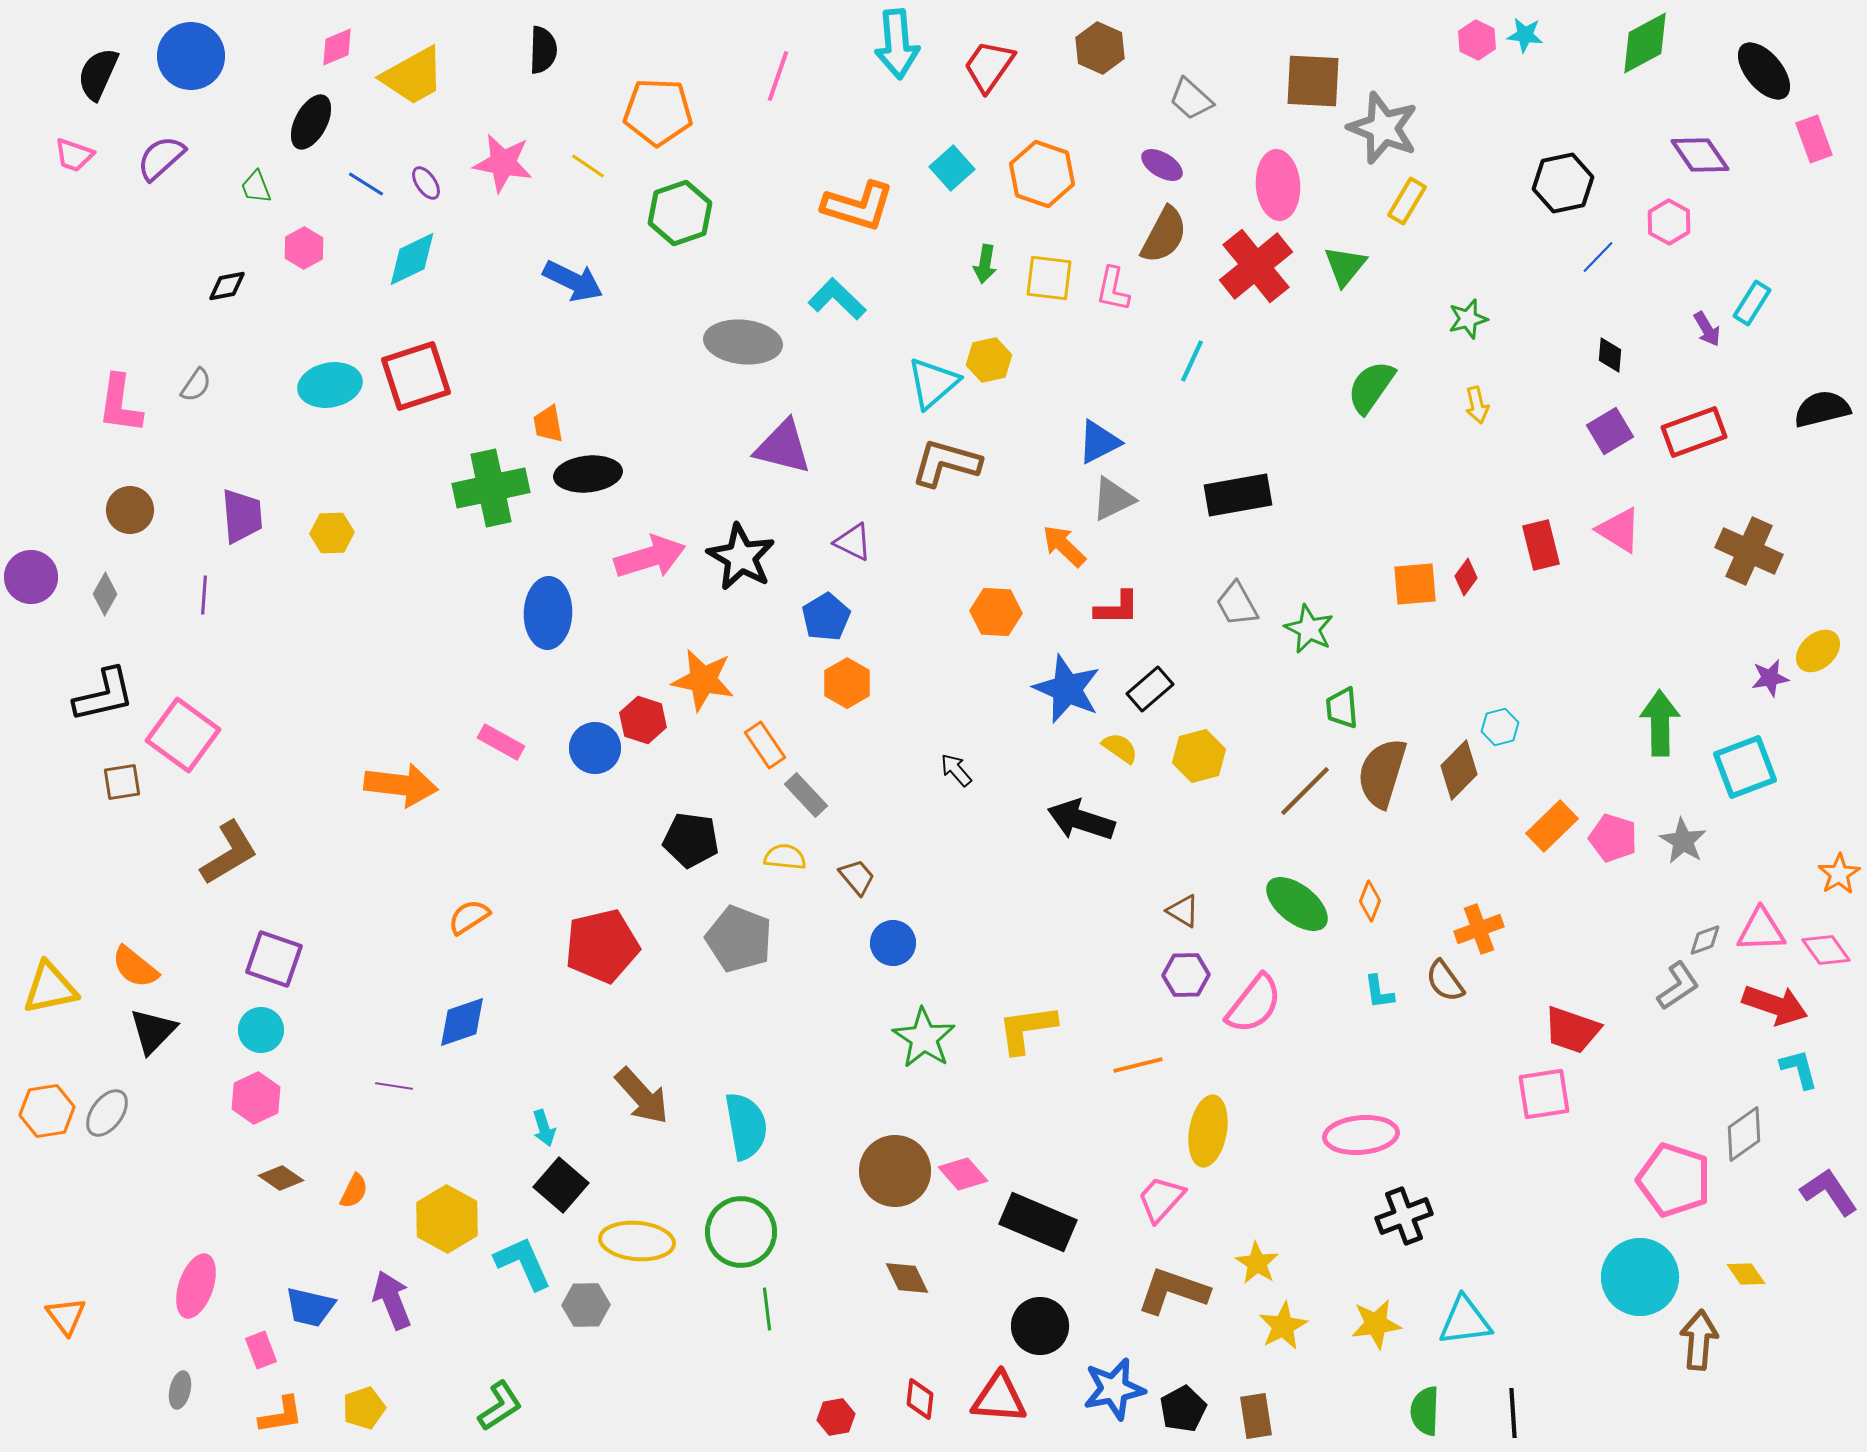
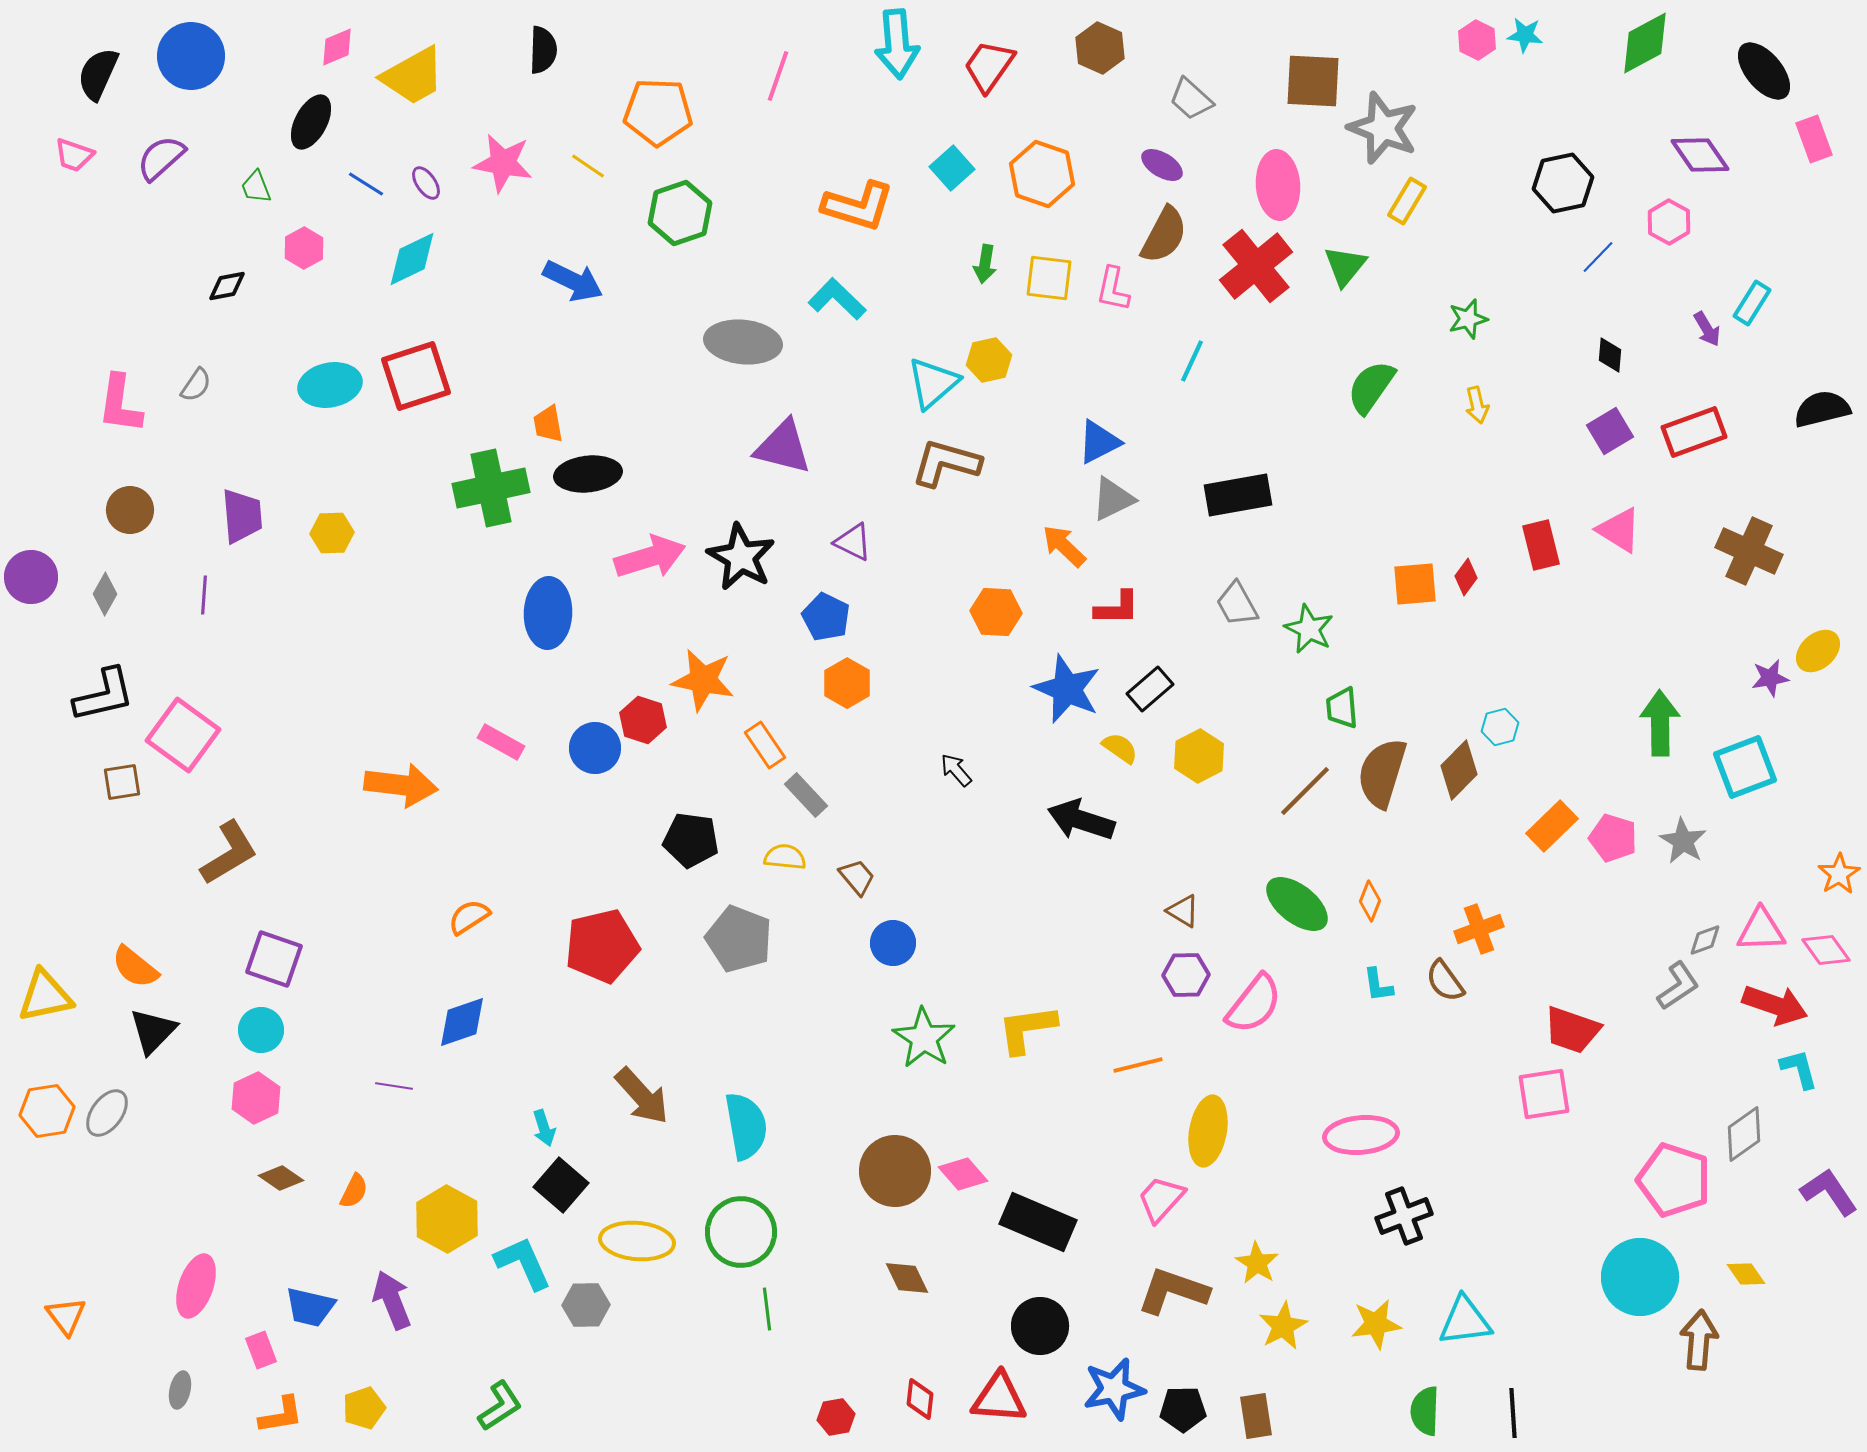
blue pentagon at (826, 617): rotated 15 degrees counterclockwise
yellow hexagon at (1199, 756): rotated 12 degrees counterclockwise
yellow triangle at (50, 988): moved 5 px left, 8 px down
cyan L-shape at (1379, 992): moved 1 px left, 7 px up
black pentagon at (1183, 1409): rotated 27 degrees clockwise
